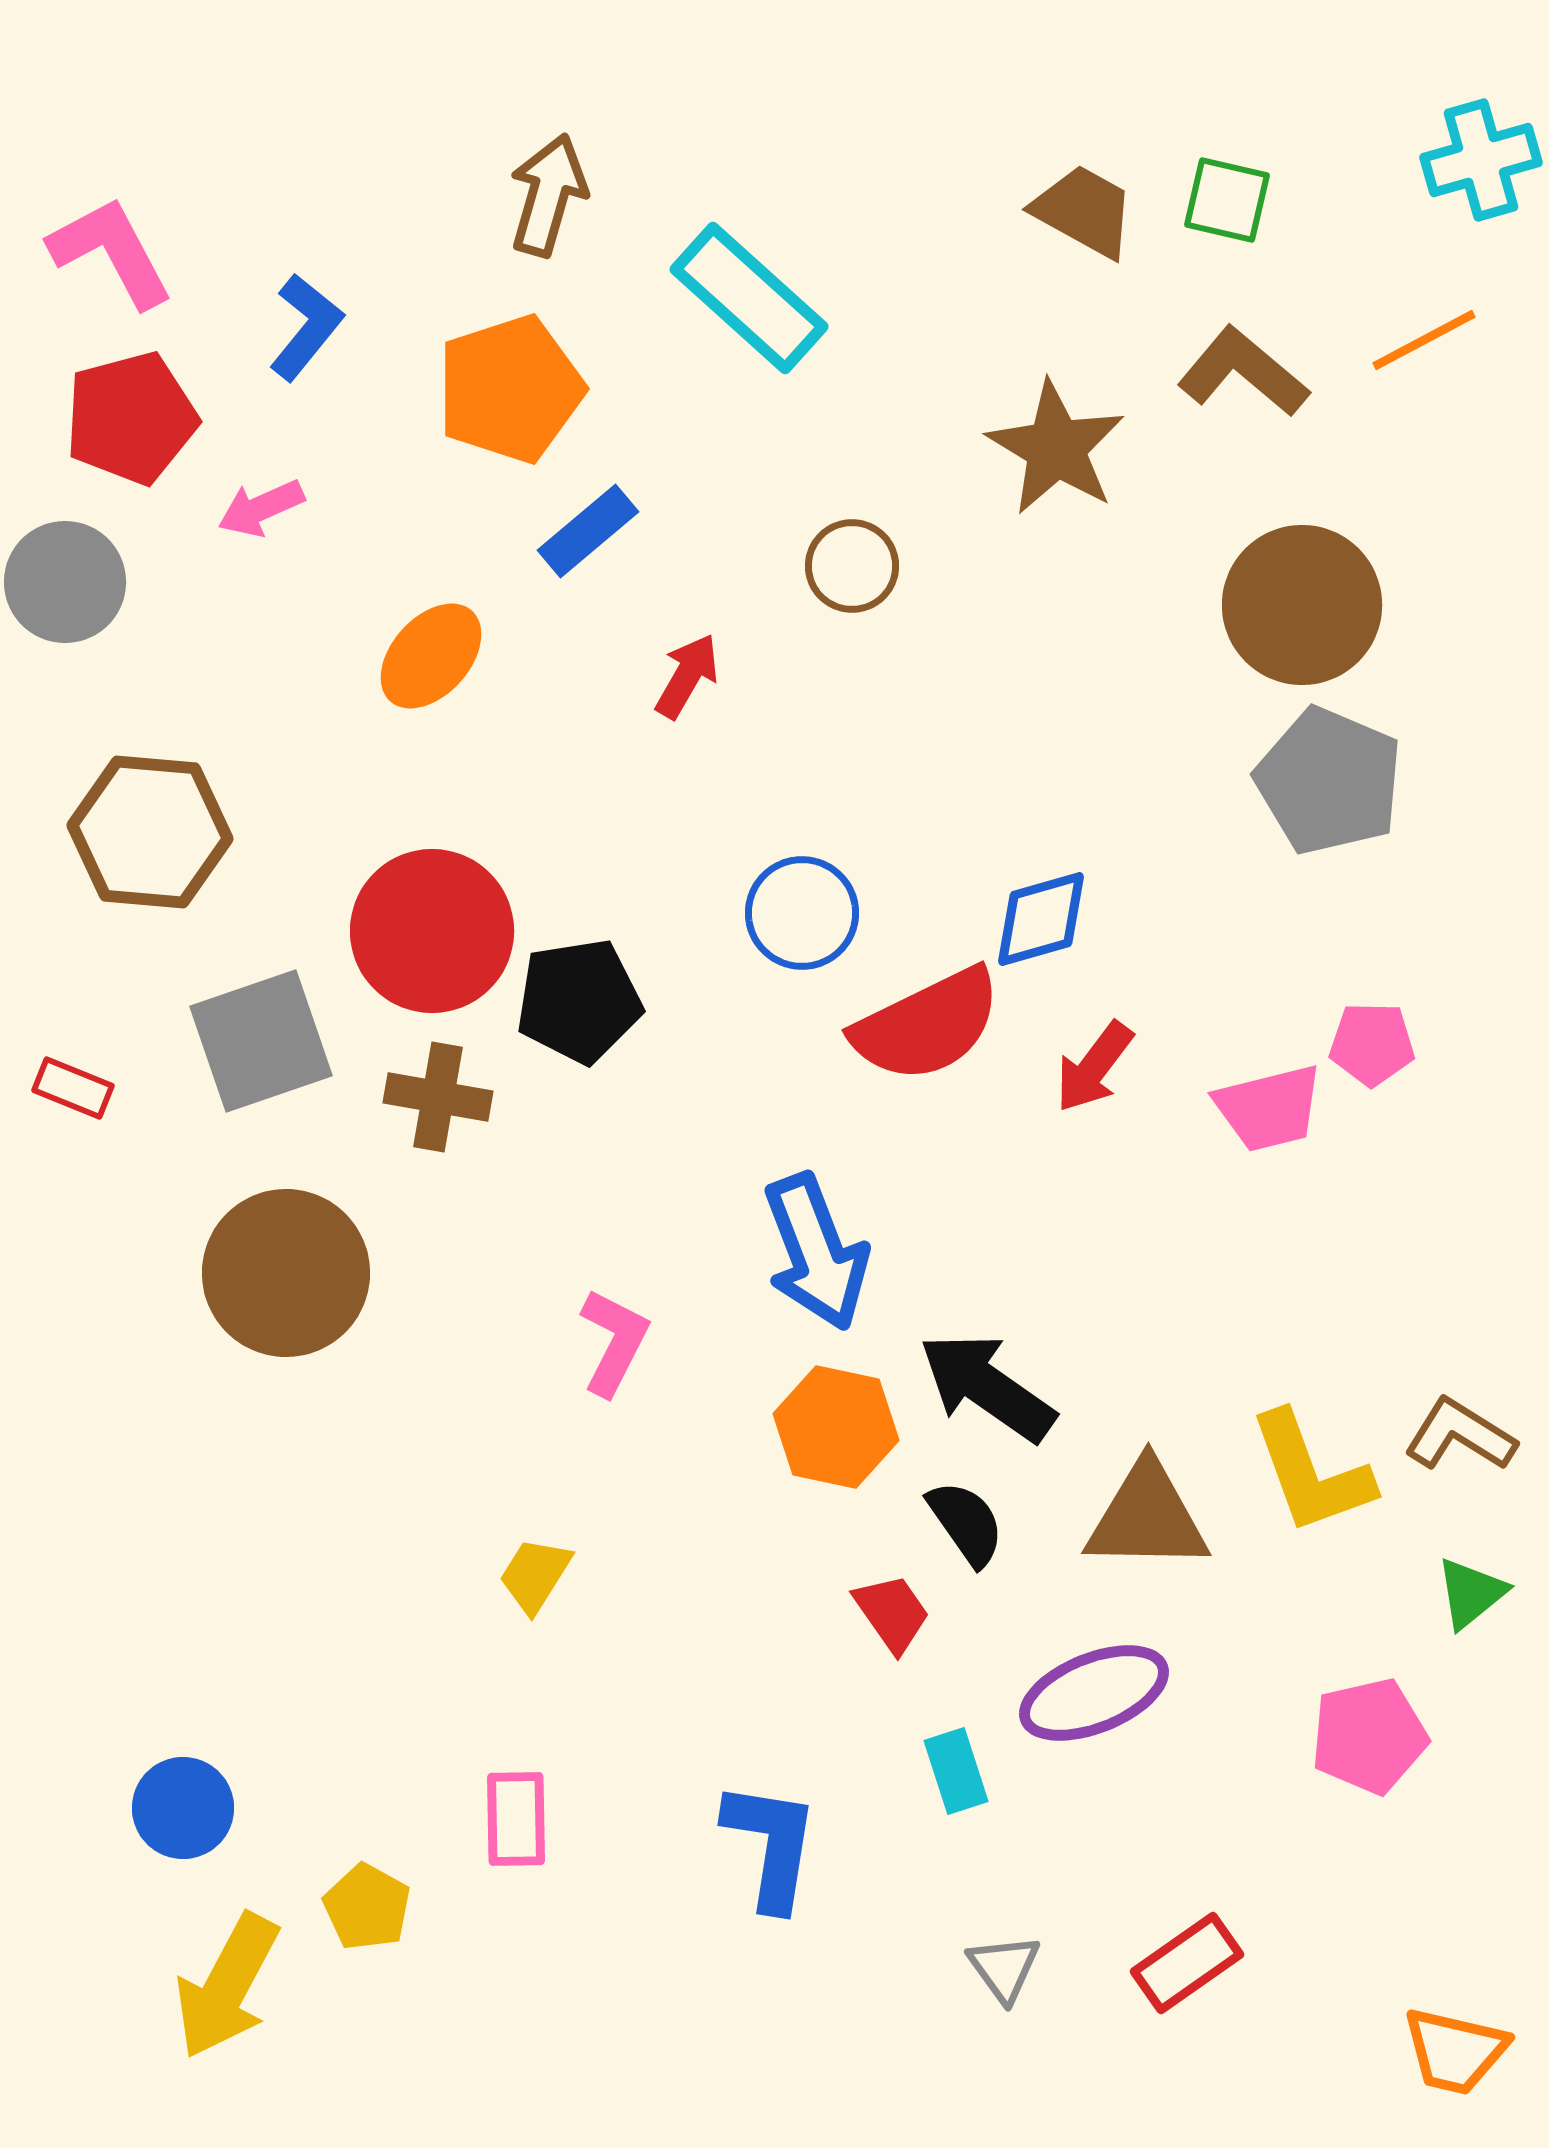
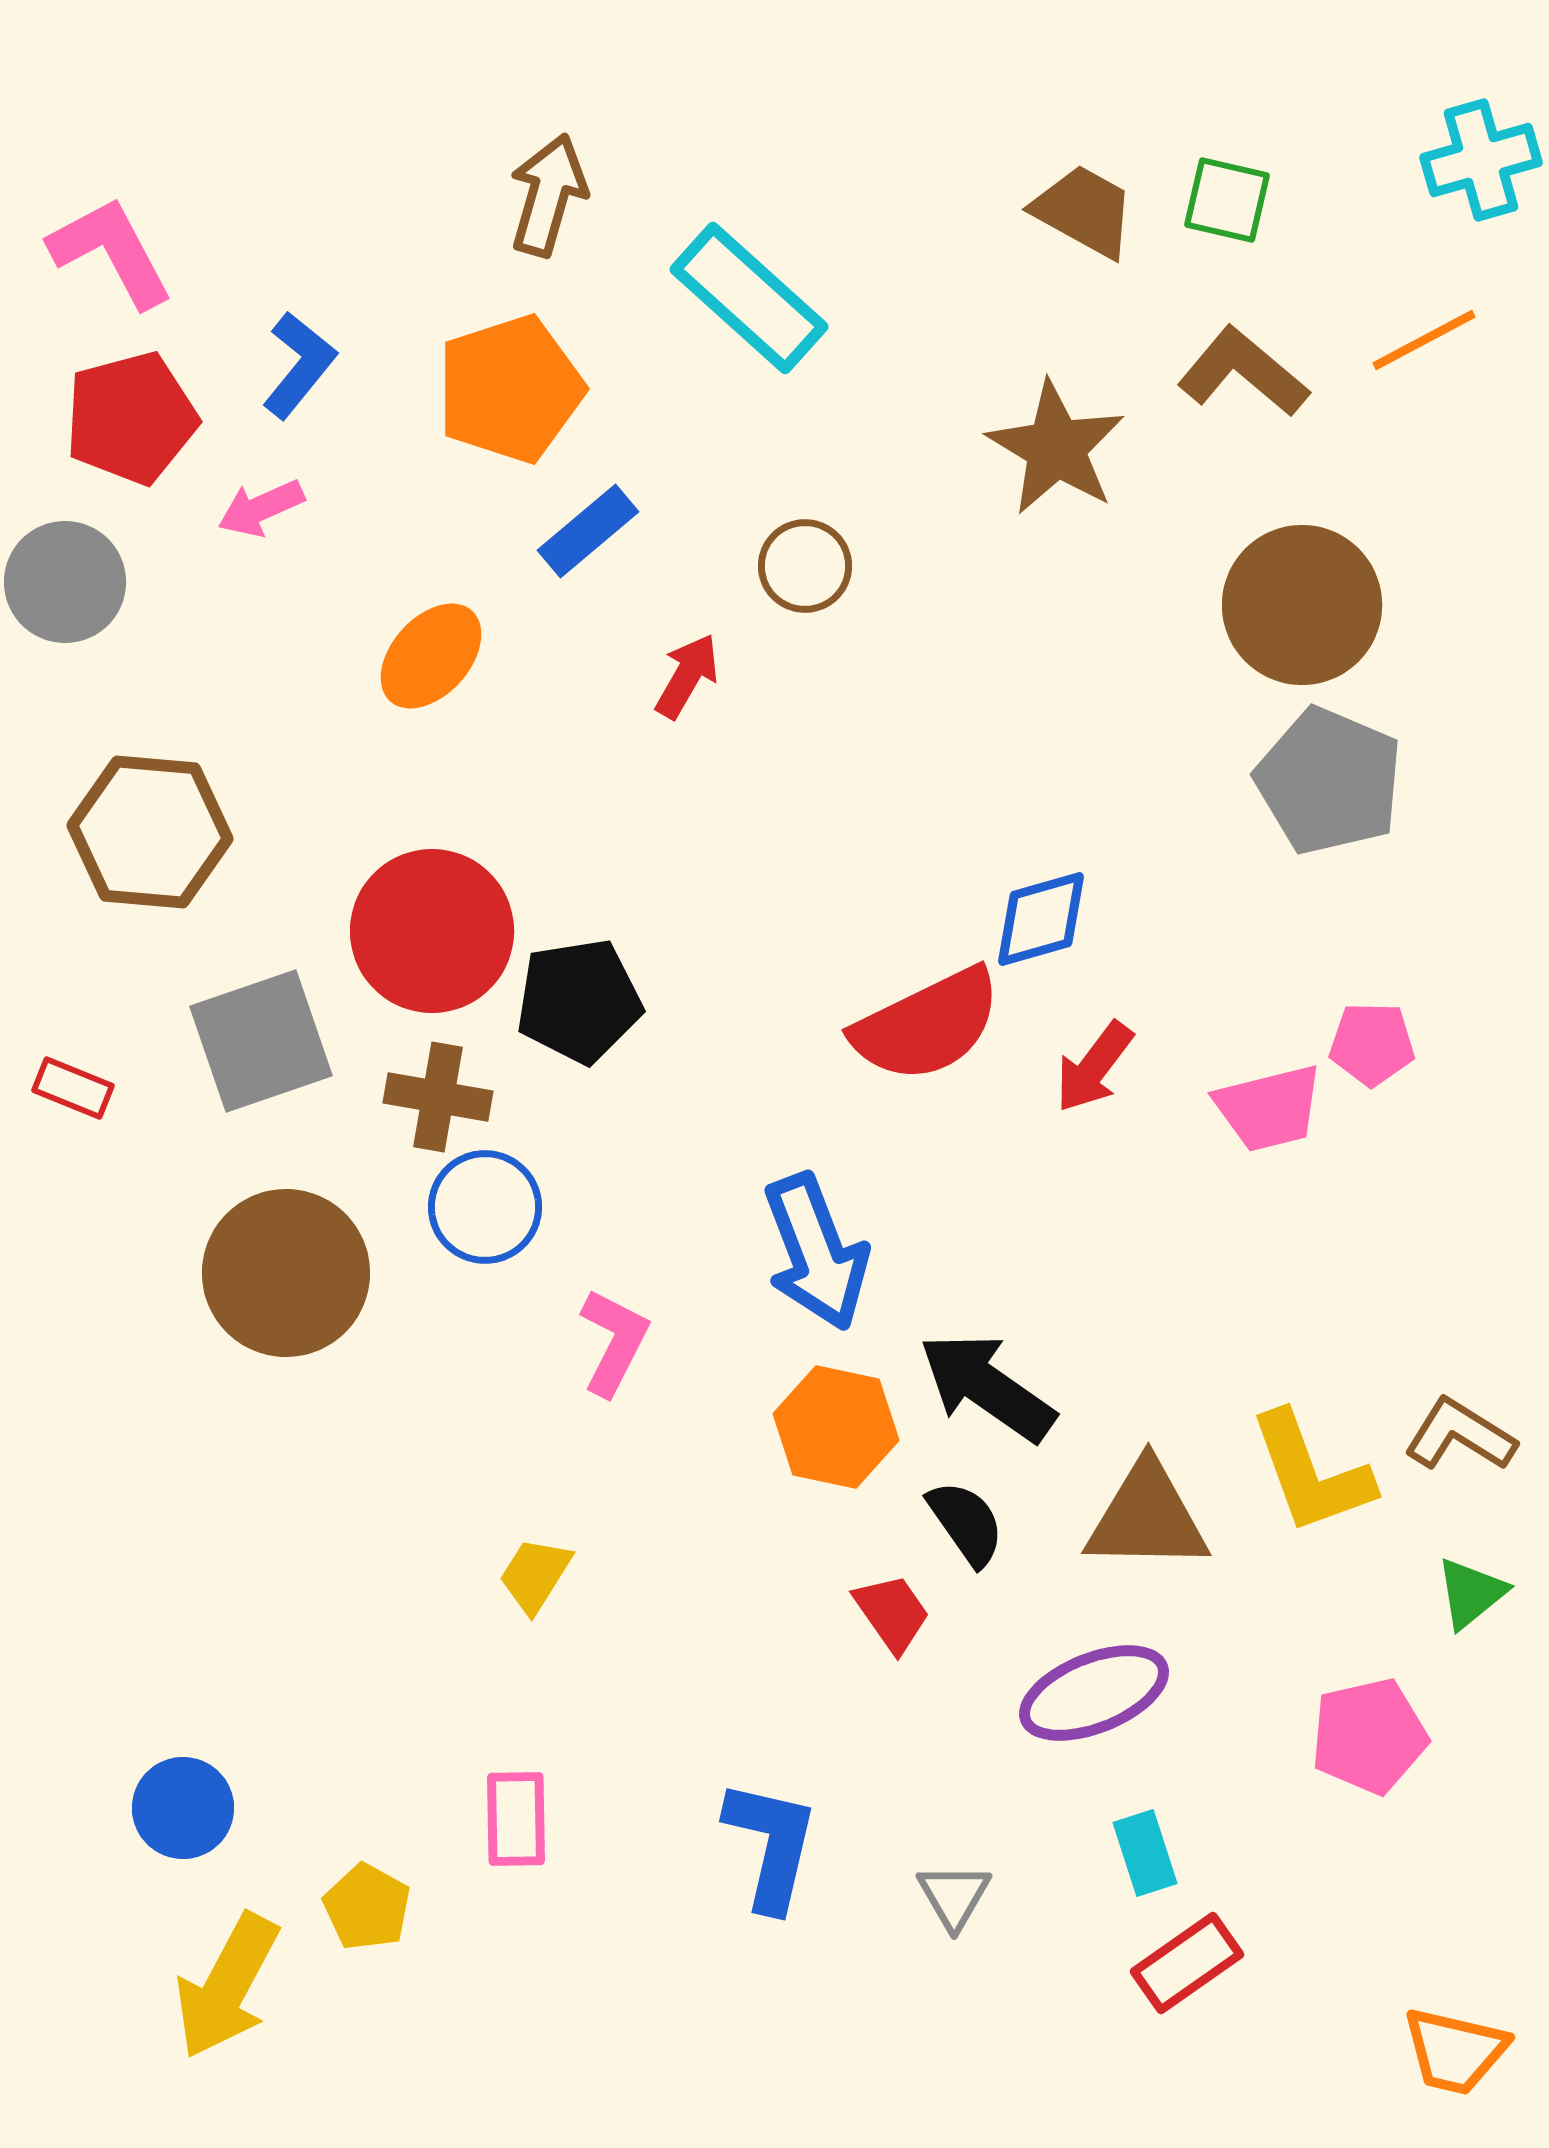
blue L-shape at (306, 327): moved 7 px left, 38 px down
brown circle at (852, 566): moved 47 px left
blue circle at (802, 913): moved 317 px left, 294 px down
cyan rectangle at (956, 1771): moved 189 px right, 82 px down
blue L-shape at (771, 1845): rotated 4 degrees clockwise
gray triangle at (1004, 1968): moved 50 px left, 72 px up; rotated 6 degrees clockwise
